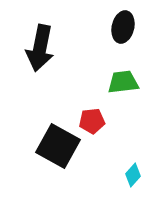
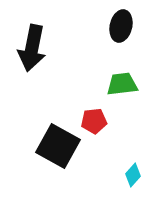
black ellipse: moved 2 px left, 1 px up
black arrow: moved 8 px left
green trapezoid: moved 1 px left, 2 px down
red pentagon: moved 2 px right
